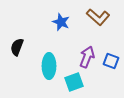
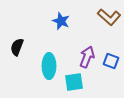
brown L-shape: moved 11 px right
blue star: moved 1 px up
cyan square: rotated 12 degrees clockwise
